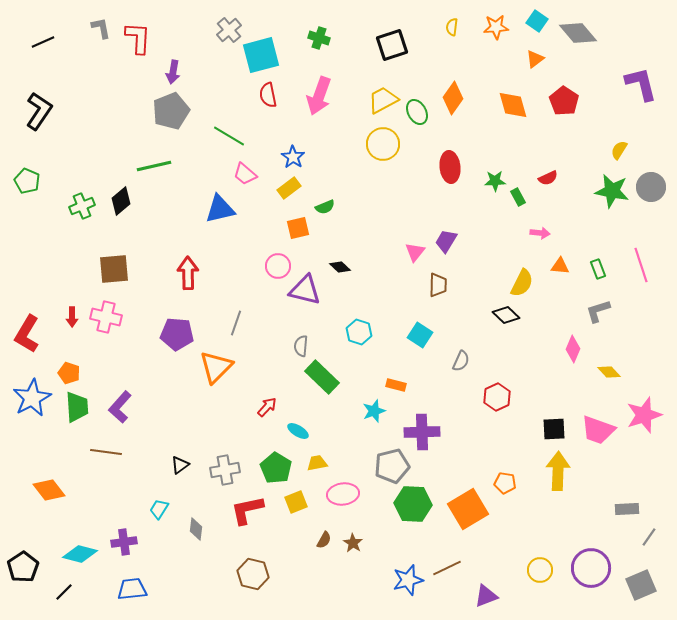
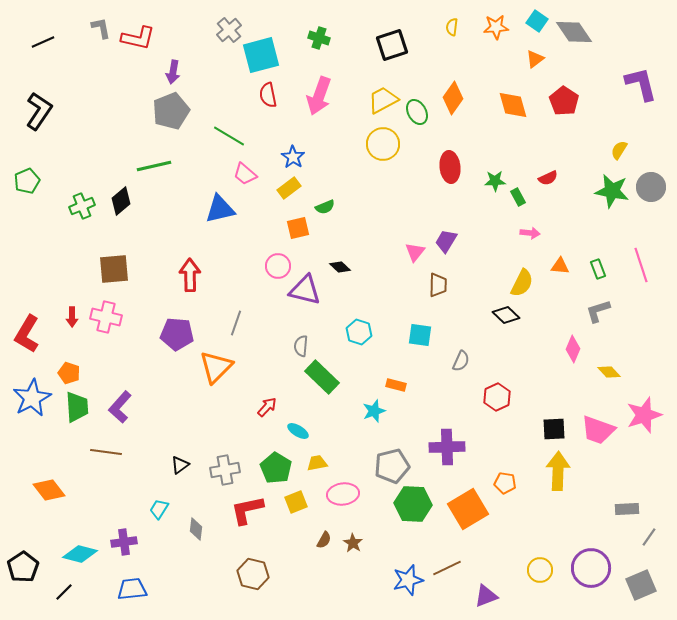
gray diamond at (578, 33): moved 4 px left, 1 px up; rotated 6 degrees clockwise
red L-shape at (138, 38): rotated 100 degrees clockwise
green pentagon at (27, 181): rotated 25 degrees clockwise
pink arrow at (540, 233): moved 10 px left
red arrow at (188, 273): moved 2 px right, 2 px down
cyan square at (420, 335): rotated 25 degrees counterclockwise
purple cross at (422, 432): moved 25 px right, 15 px down
